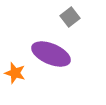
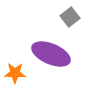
orange star: rotated 15 degrees counterclockwise
